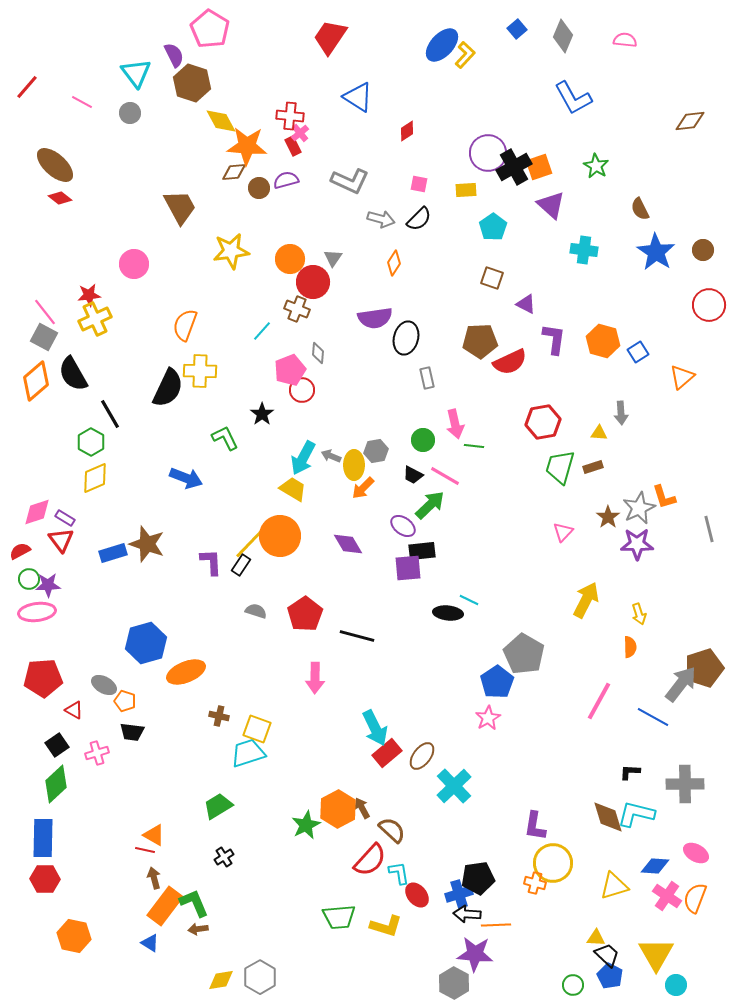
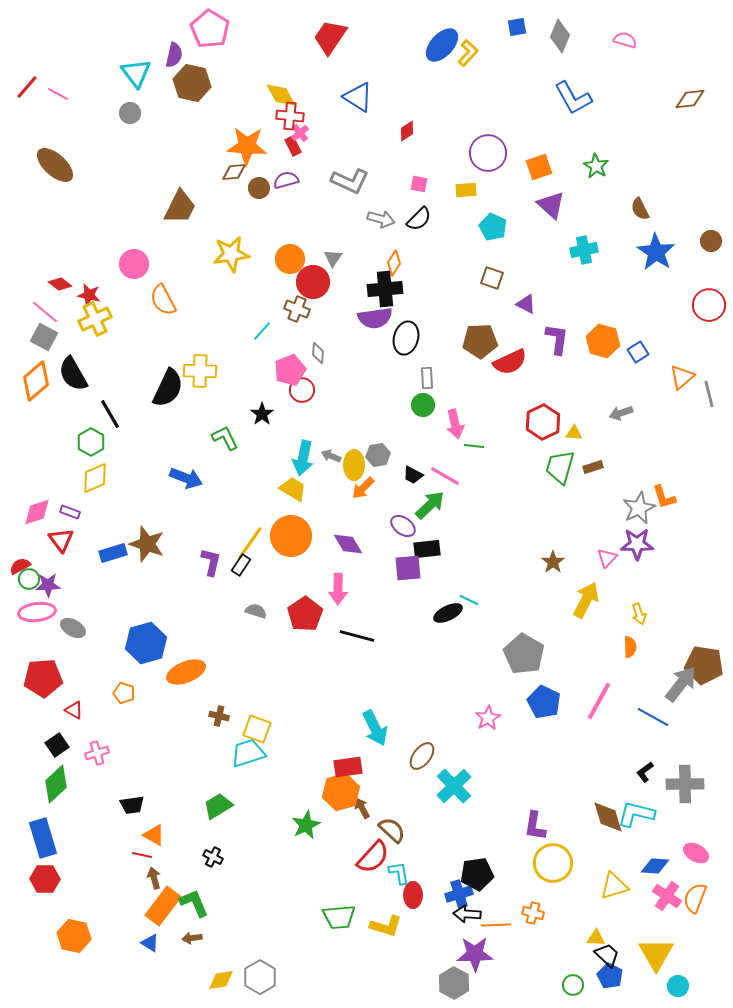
blue square at (517, 29): moved 2 px up; rotated 30 degrees clockwise
gray diamond at (563, 36): moved 3 px left
pink semicircle at (625, 40): rotated 10 degrees clockwise
purple semicircle at (174, 55): rotated 40 degrees clockwise
yellow L-shape at (465, 55): moved 3 px right, 2 px up
brown hexagon at (192, 83): rotated 6 degrees counterclockwise
pink line at (82, 102): moved 24 px left, 8 px up
yellow diamond at (221, 121): moved 60 px right, 26 px up
brown diamond at (690, 121): moved 22 px up
black cross at (514, 167): moved 129 px left, 122 px down; rotated 24 degrees clockwise
red diamond at (60, 198): moved 86 px down
brown trapezoid at (180, 207): rotated 54 degrees clockwise
cyan pentagon at (493, 227): rotated 12 degrees counterclockwise
cyan cross at (584, 250): rotated 20 degrees counterclockwise
brown circle at (703, 250): moved 8 px right, 9 px up
yellow star at (231, 251): moved 3 px down
red star at (89, 295): rotated 20 degrees clockwise
pink line at (45, 312): rotated 12 degrees counterclockwise
orange semicircle at (185, 325): moved 22 px left, 25 px up; rotated 48 degrees counterclockwise
purple L-shape at (554, 339): moved 3 px right
gray rectangle at (427, 378): rotated 10 degrees clockwise
gray arrow at (621, 413): rotated 75 degrees clockwise
red hexagon at (543, 422): rotated 16 degrees counterclockwise
yellow triangle at (599, 433): moved 25 px left
green circle at (423, 440): moved 35 px up
gray hexagon at (376, 451): moved 2 px right, 4 px down
cyan arrow at (303, 458): rotated 16 degrees counterclockwise
brown star at (608, 517): moved 55 px left, 45 px down
purple rectangle at (65, 518): moved 5 px right, 6 px up; rotated 12 degrees counterclockwise
gray line at (709, 529): moved 135 px up
pink triangle at (563, 532): moved 44 px right, 26 px down
orange circle at (280, 536): moved 11 px right
yellow line at (250, 543): rotated 9 degrees counterclockwise
red semicircle at (20, 551): moved 15 px down
black rectangle at (422, 551): moved 5 px right, 2 px up
purple L-shape at (211, 562): rotated 16 degrees clockwise
black ellipse at (448, 613): rotated 32 degrees counterclockwise
brown pentagon at (704, 668): moved 3 px up; rotated 27 degrees clockwise
pink arrow at (315, 678): moved 23 px right, 89 px up
blue pentagon at (497, 682): moved 47 px right, 20 px down; rotated 12 degrees counterclockwise
gray ellipse at (104, 685): moved 31 px left, 57 px up
orange pentagon at (125, 701): moved 1 px left, 8 px up
black trapezoid at (132, 732): moved 73 px down; rotated 15 degrees counterclockwise
red rectangle at (387, 753): moved 39 px left, 14 px down; rotated 32 degrees clockwise
black L-shape at (630, 772): moved 15 px right; rotated 40 degrees counterclockwise
orange hexagon at (338, 809): moved 3 px right, 17 px up; rotated 12 degrees clockwise
blue rectangle at (43, 838): rotated 18 degrees counterclockwise
red line at (145, 850): moved 3 px left, 5 px down
black cross at (224, 857): moved 11 px left; rotated 30 degrees counterclockwise
red semicircle at (370, 860): moved 3 px right, 3 px up
black pentagon at (478, 878): moved 1 px left, 4 px up
orange cross at (535, 883): moved 2 px left, 30 px down
red ellipse at (417, 895): moved 4 px left; rotated 40 degrees clockwise
orange rectangle at (165, 906): moved 2 px left
brown arrow at (198, 929): moved 6 px left, 9 px down
purple star at (475, 954): rotated 6 degrees counterclockwise
cyan circle at (676, 985): moved 2 px right, 1 px down
